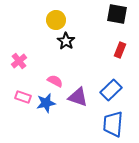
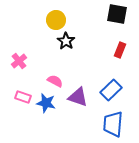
blue star: rotated 24 degrees clockwise
